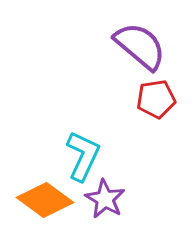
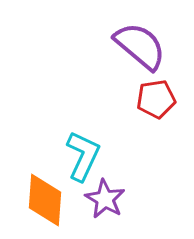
orange diamond: rotated 58 degrees clockwise
